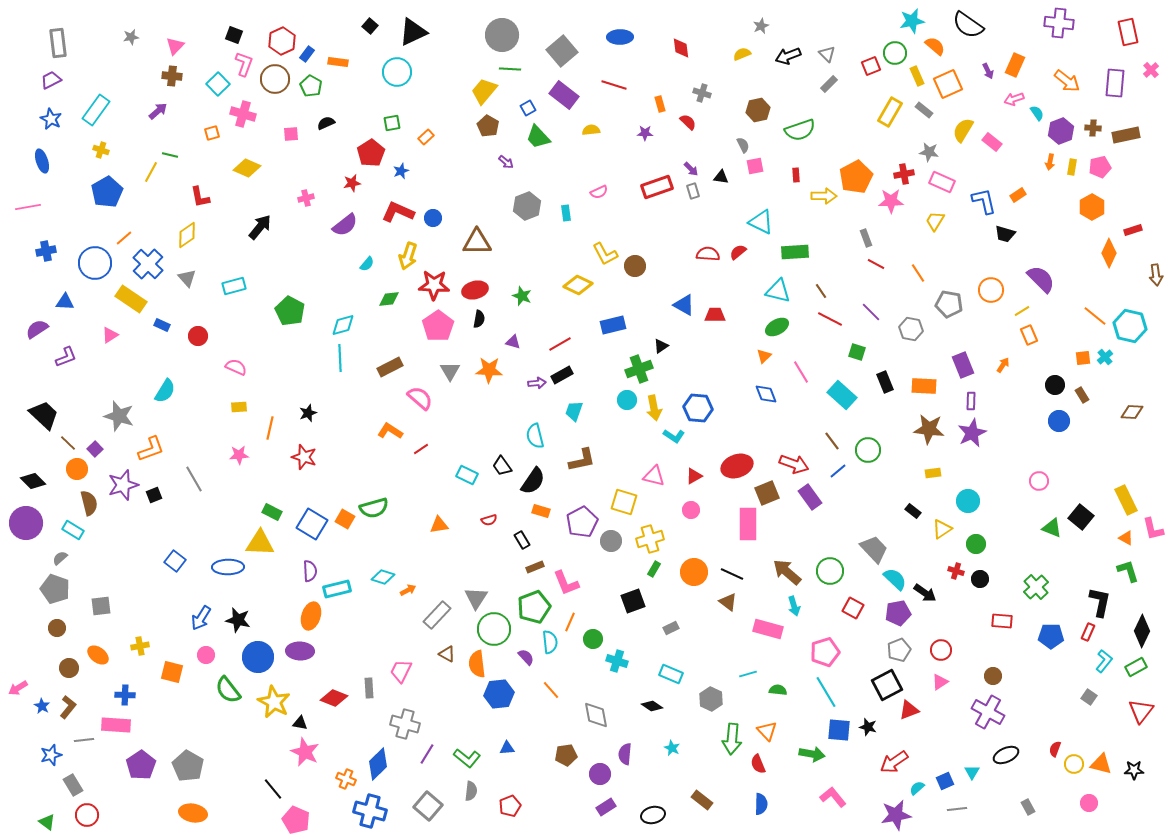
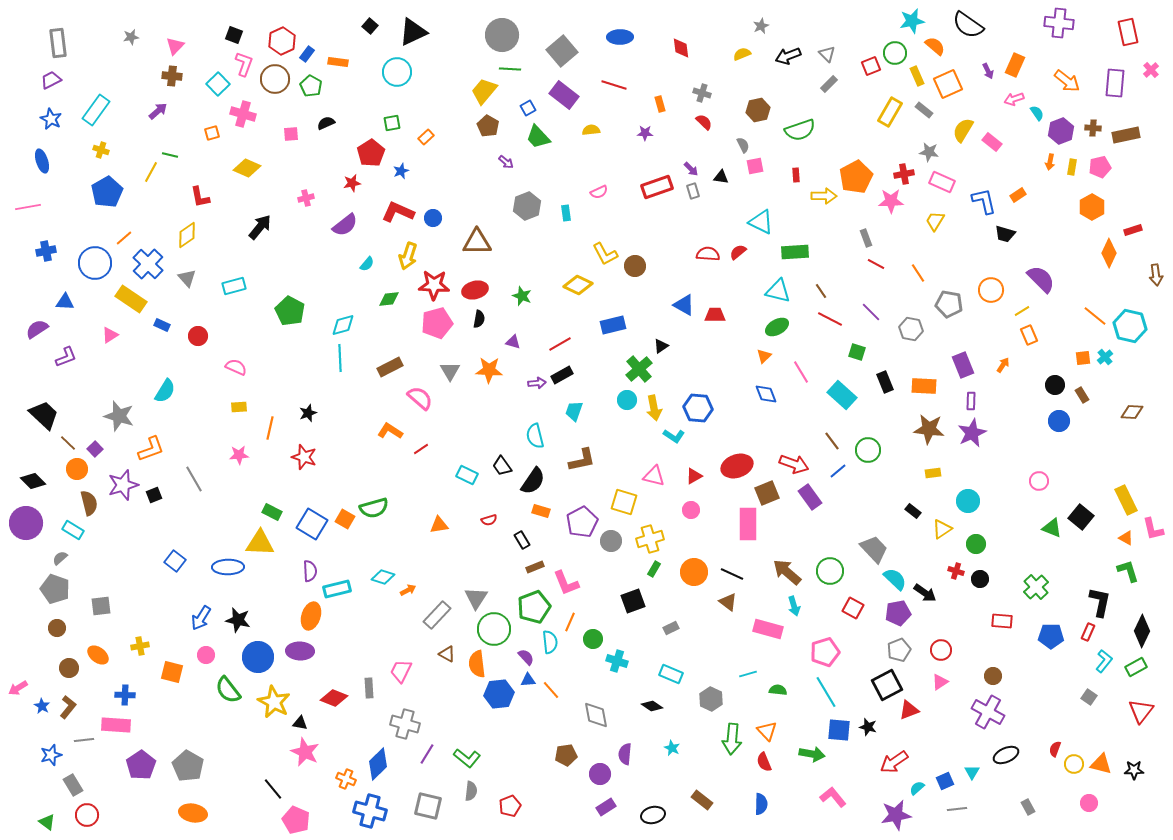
red semicircle at (688, 122): moved 16 px right
pink pentagon at (438, 326): moved 1 px left, 3 px up; rotated 20 degrees clockwise
green cross at (639, 369): rotated 20 degrees counterclockwise
blue triangle at (507, 748): moved 21 px right, 68 px up
red semicircle at (758, 764): moved 6 px right, 2 px up
gray square at (428, 806): rotated 28 degrees counterclockwise
